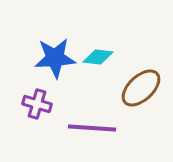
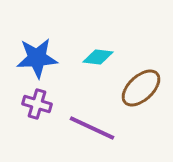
blue star: moved 18 px left
purple line: rotated 21 degrees clockwise
